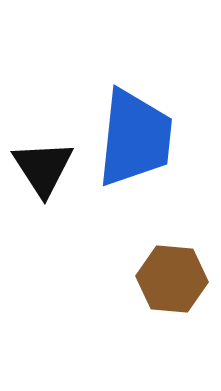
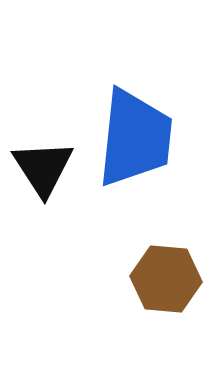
brown hexagon: moved 6 px left
